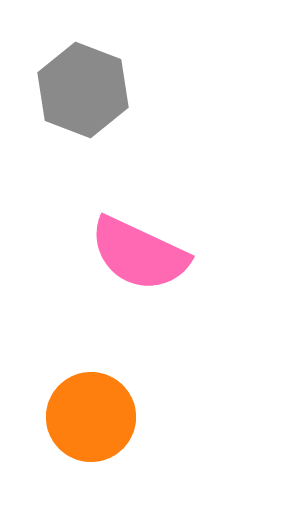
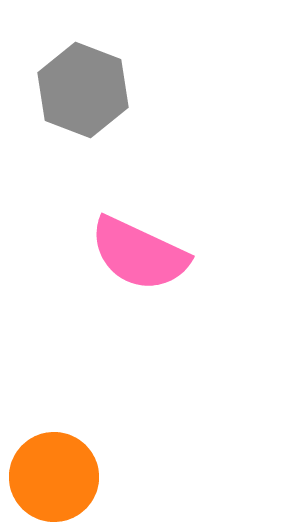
orange circle: moved 37 px left, 60 px down
